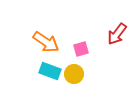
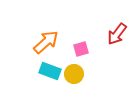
orange arrow: rotated 76 degrees counterclockwise
